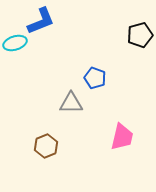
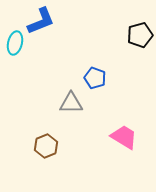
cyan ellipse: rotated 60 degrees counterclockwise
pink trapezoid: moved 2 px right; rotated 72 degrees counterclockwise
